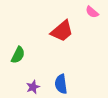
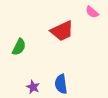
red trapezoid: rotated 15 degrees clockwise
green semicircle: moved 1 px right, 8 px up
purple star: rotated 24 degrees counterclockwise
